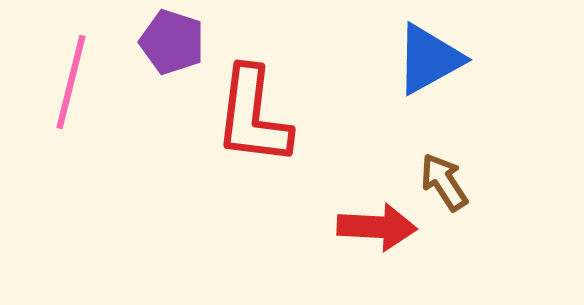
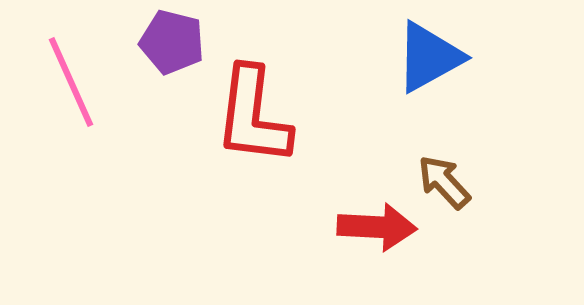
purple pentagon: rotated 4 degrees counterclockwise
blue triangle: moved 2 px up
pink line: rotated 38 degrees counterclockwise
brown arrow: rotated 10 degrees counterclockwise
